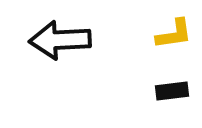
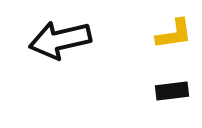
black arrow: rotated 10 degrees counterclockwise
